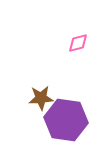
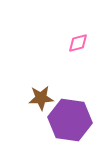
purple hexagon: moved 4 px right
